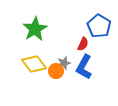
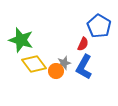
green star: moved 14 px left, 11 px down; rotated 25 degrees counterclockwise
